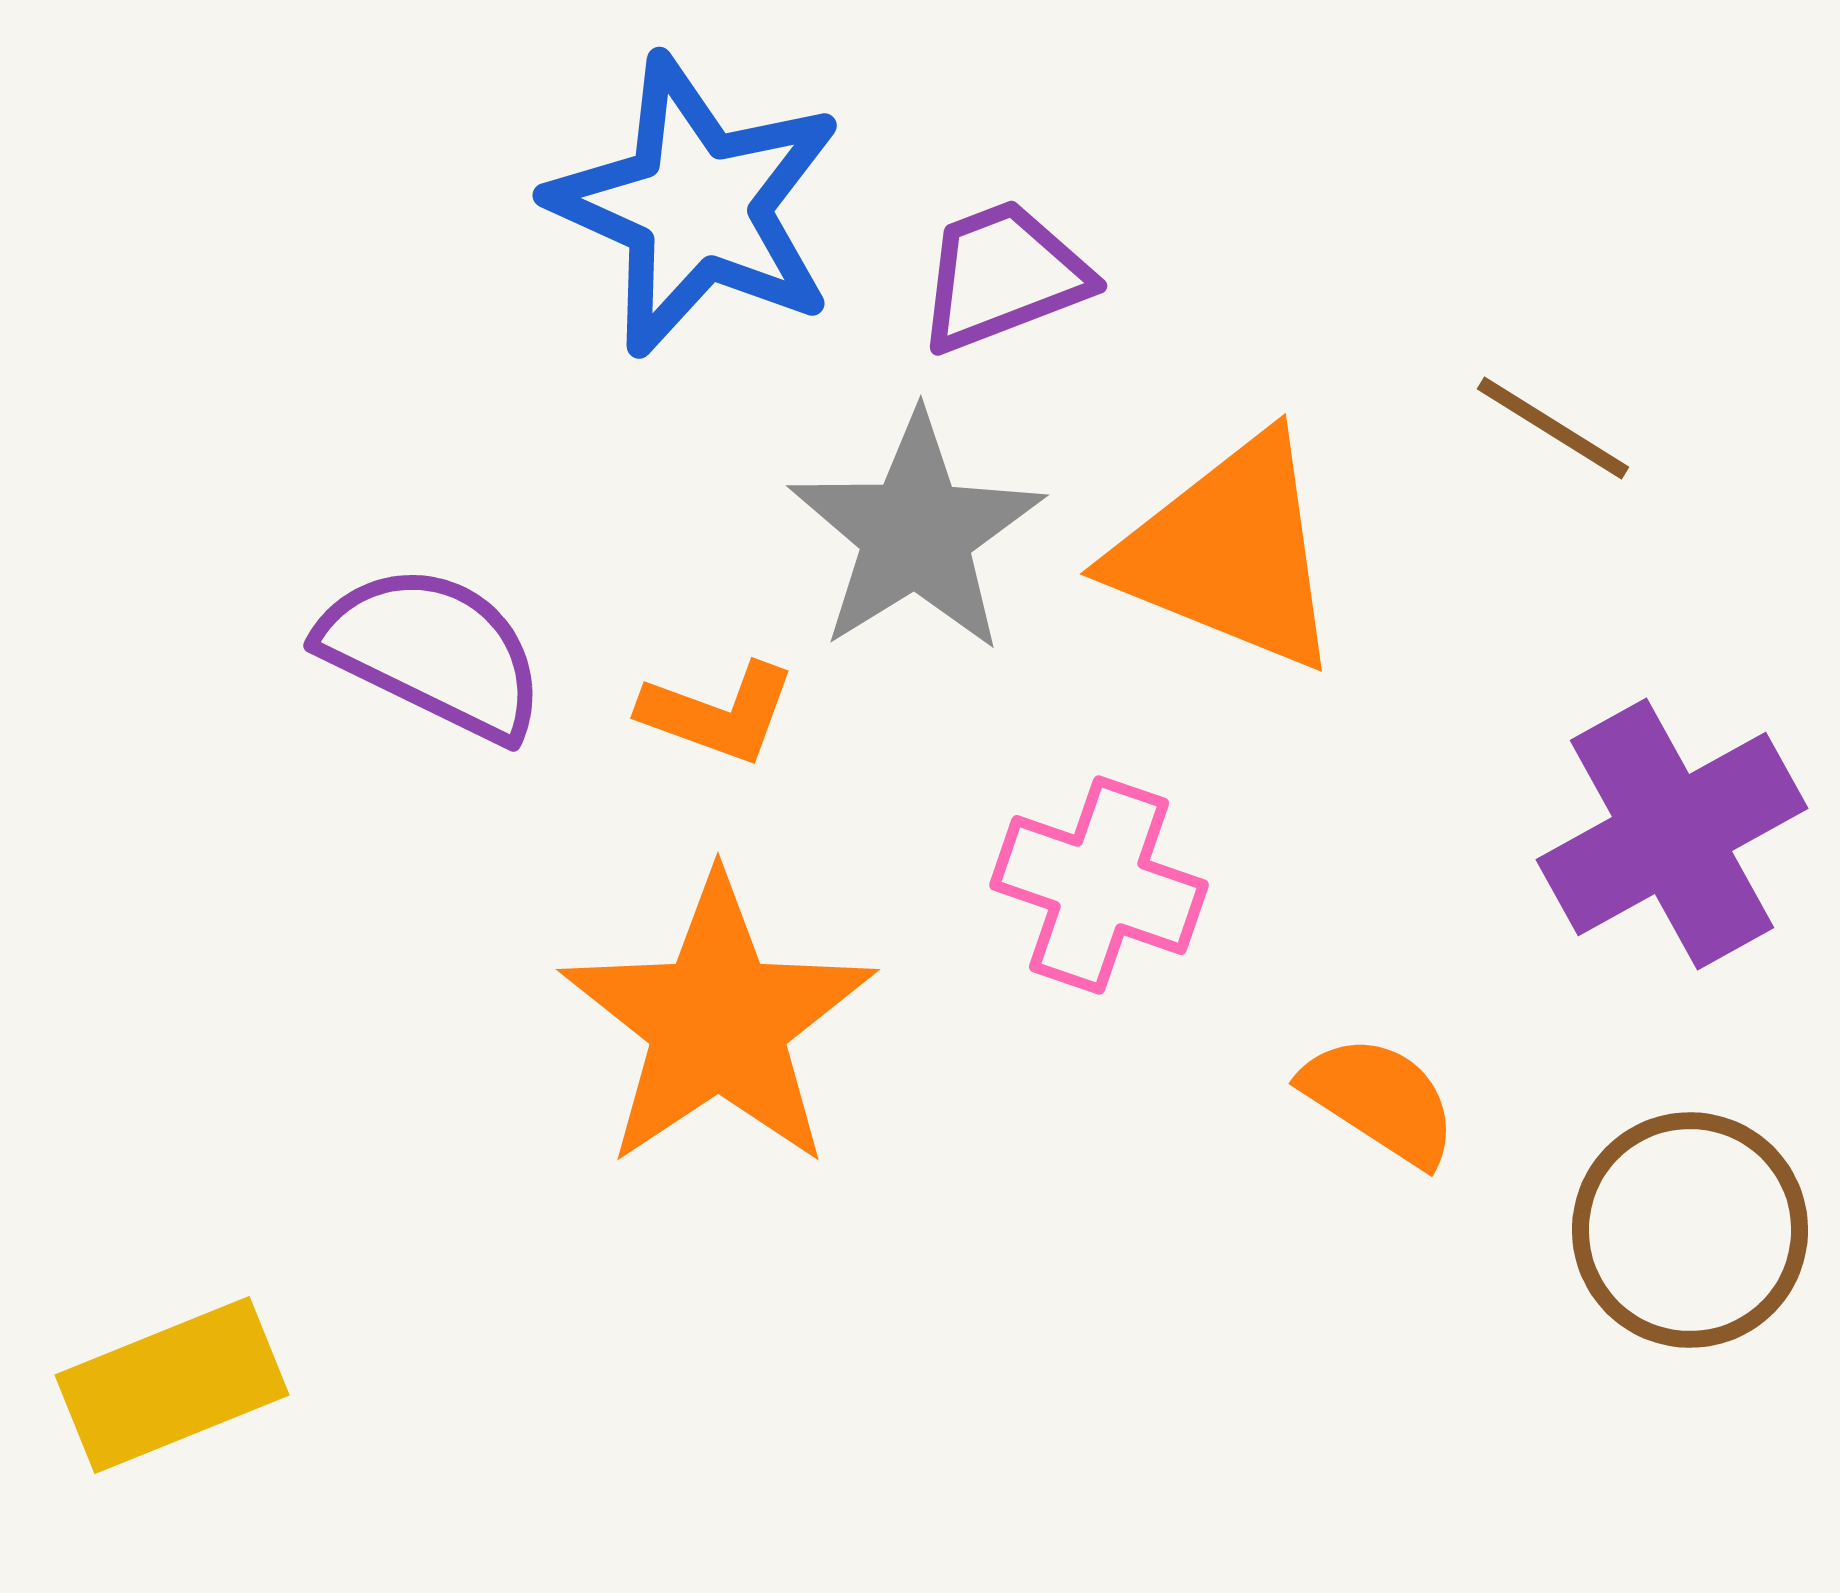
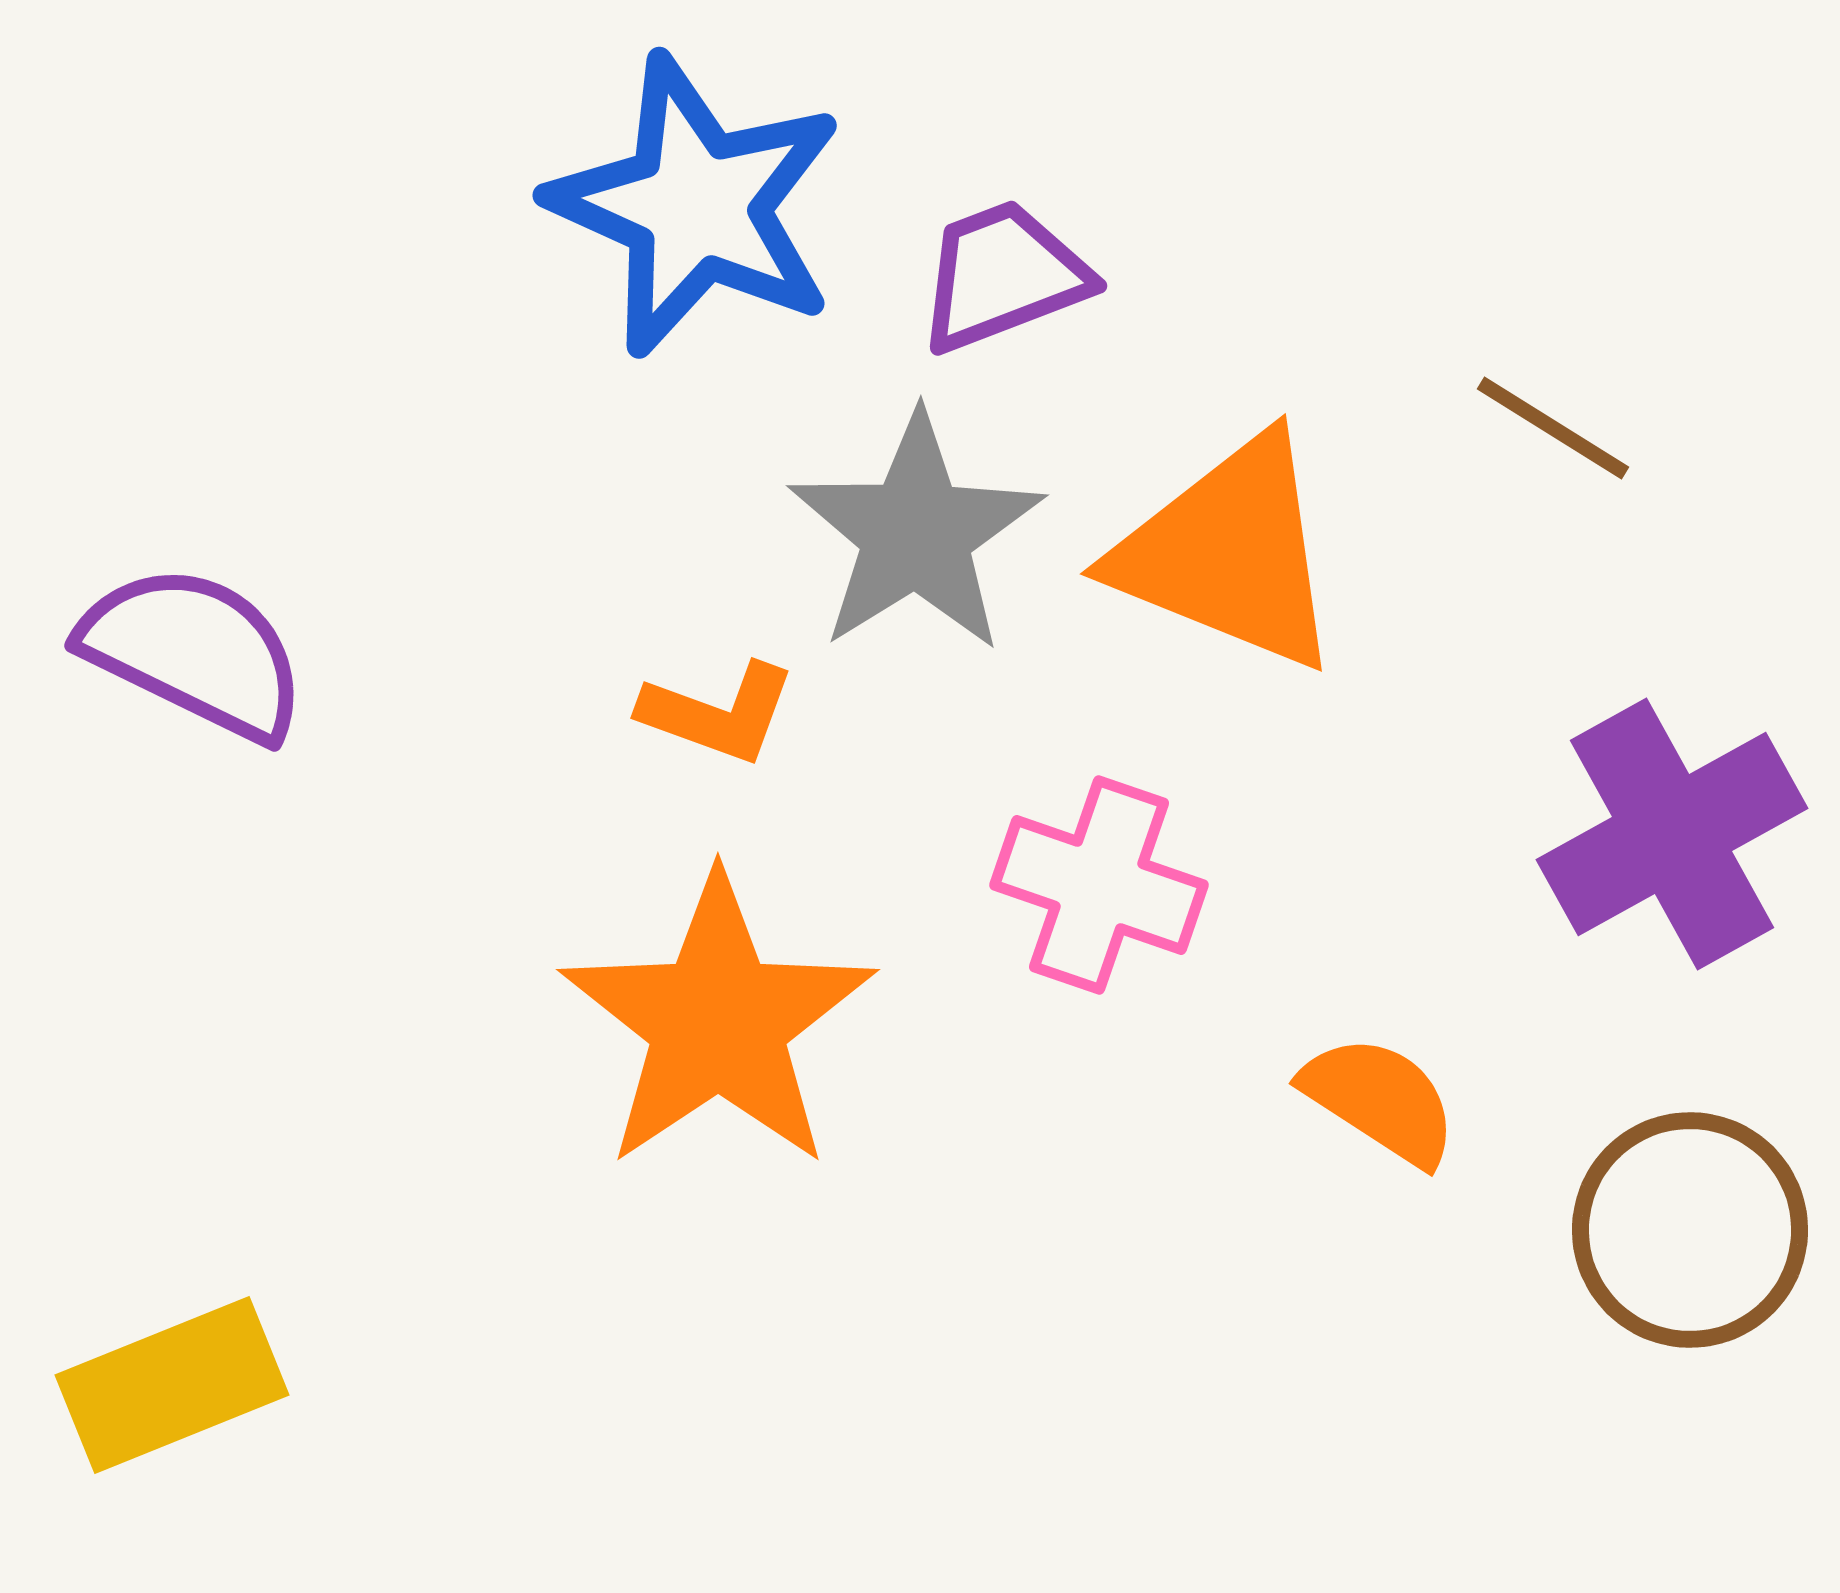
purple semicircle: moved 239 px left
